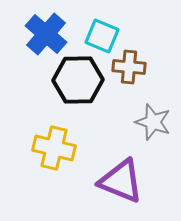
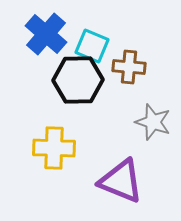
cyan square: moved 10 px left, 10 px down
yellow cross: rotated 12 degrees counterclockwise
